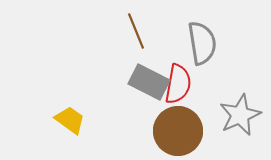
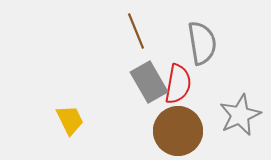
gray rectangle: rotated 33 degrees clockwise
yellow trapezoid: rotated 28 degrees clockwise
